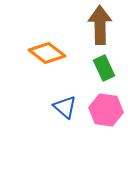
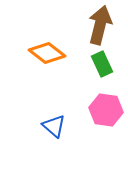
brown arrow: rotated 15 degrees clockwise
green rectangle: moved 2 px left, 4 px up
blue triangle: moved 11 px left, 19 px down
